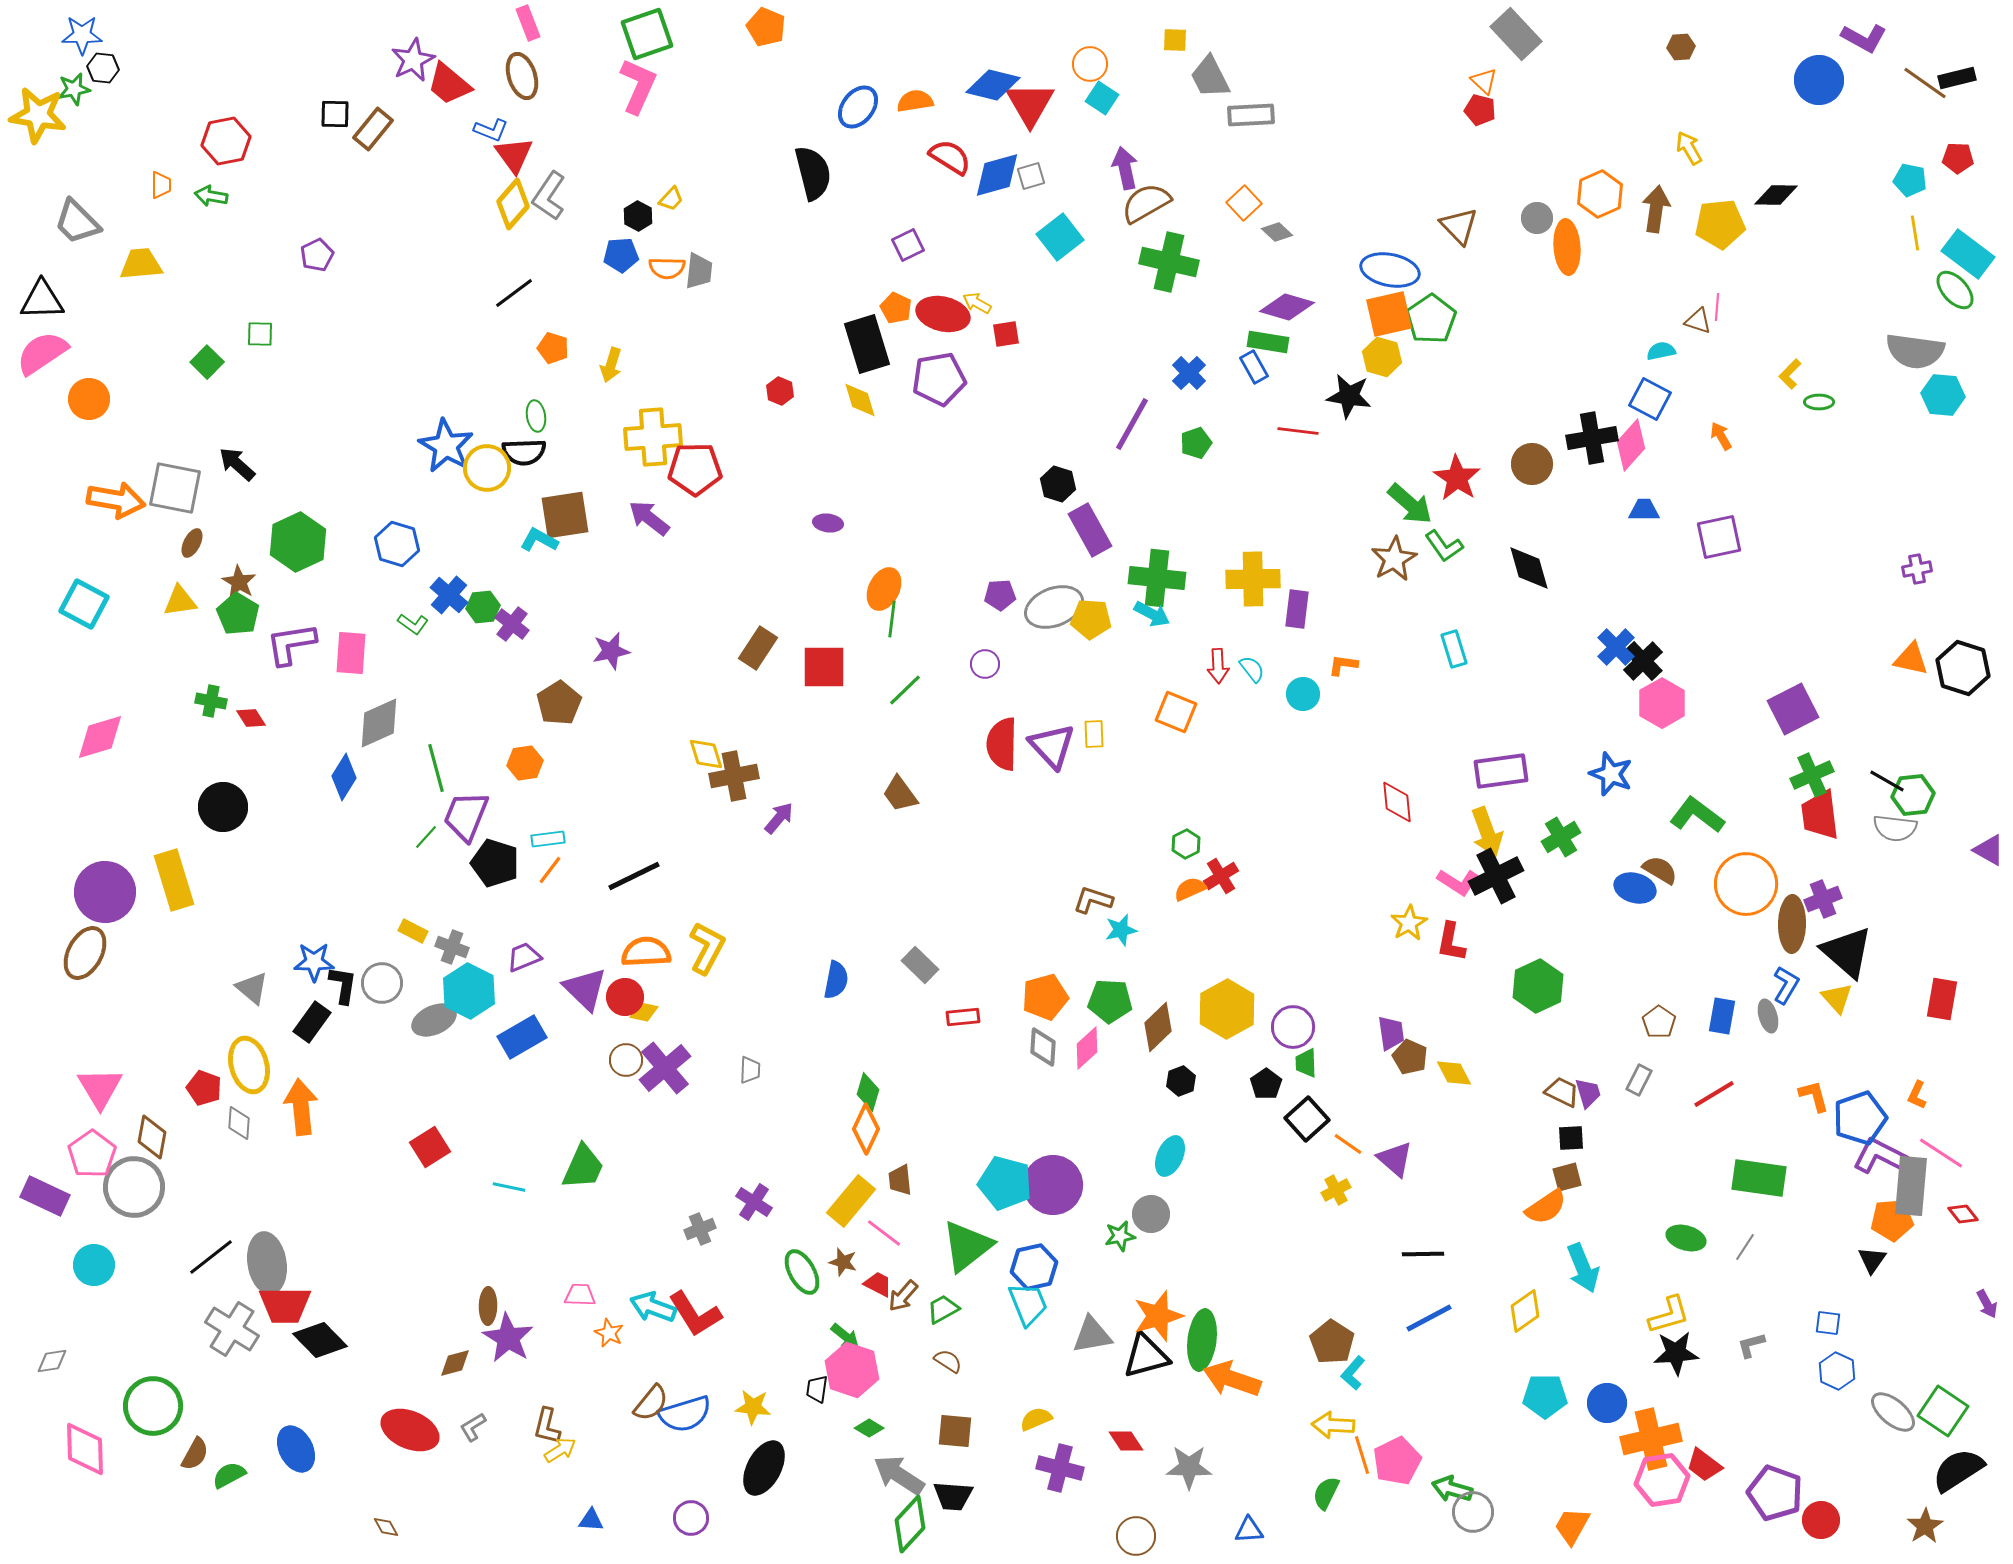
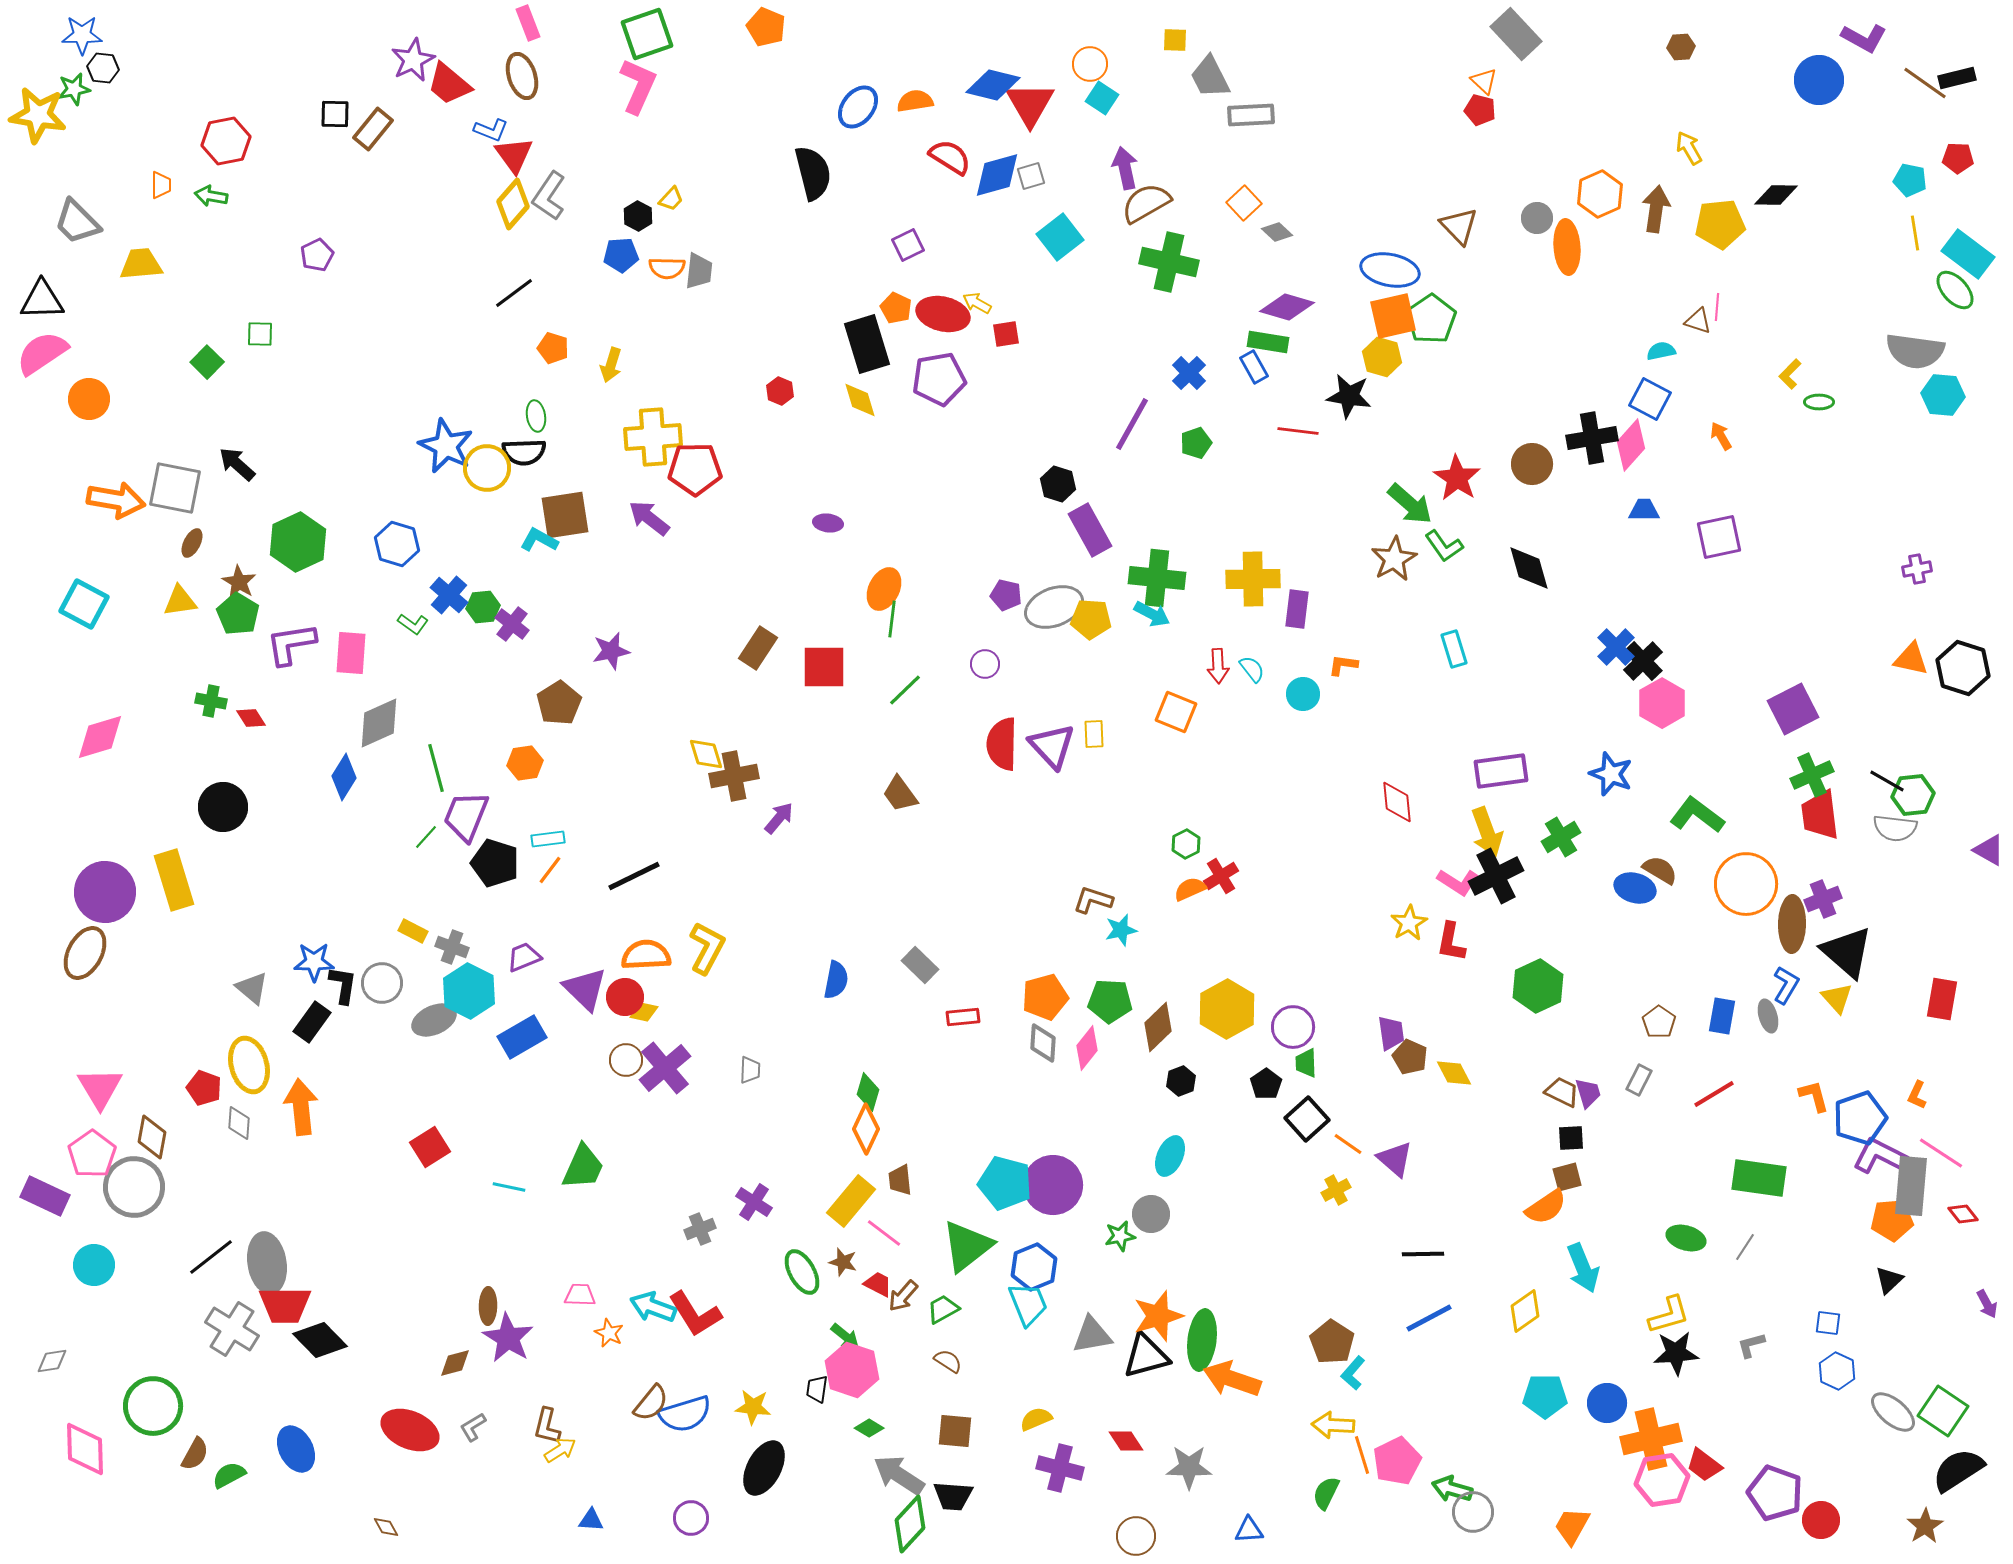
orange square at (1389, 314): moved 4 px right, 2 px down
blue star at (446, 446): rotated 4 degrees counterclockwise
purple pentagon at (1000, 595): moved 6 px right; rotated 16 degrees clockwise
orange semicircle at (646, 952): moved 3 px down
gray diamond at (1043, 1047): moved 4 px up
pink diamond at (1087, 1048): rotated 9 degrees counterclockwise
black triangle at (1872, 1260): moved 17 px right, 20 px down; rotated 12 degrees clockwise
blue hexagon at (1034, 1267): rotated 9 degrees counterclockwise
